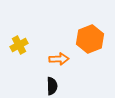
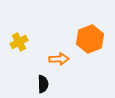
yellow cross: moved 3 px up
black semicircle: moved 9 px left, 2 px up
